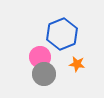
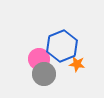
blue hexagon: moved 12 px down
pink circle: moved 1 px left, 2 px down
